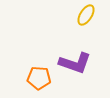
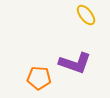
yellow ellipse: rotated 70 degrees counterclockwise
